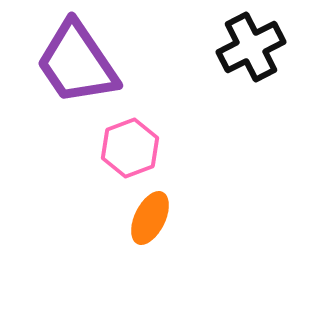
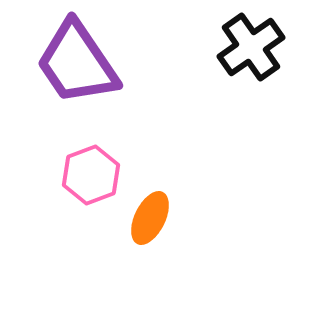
black cross: rotated 8 degrees counterclockwise
pink hexagon: moved 39 px left, 27 px down
